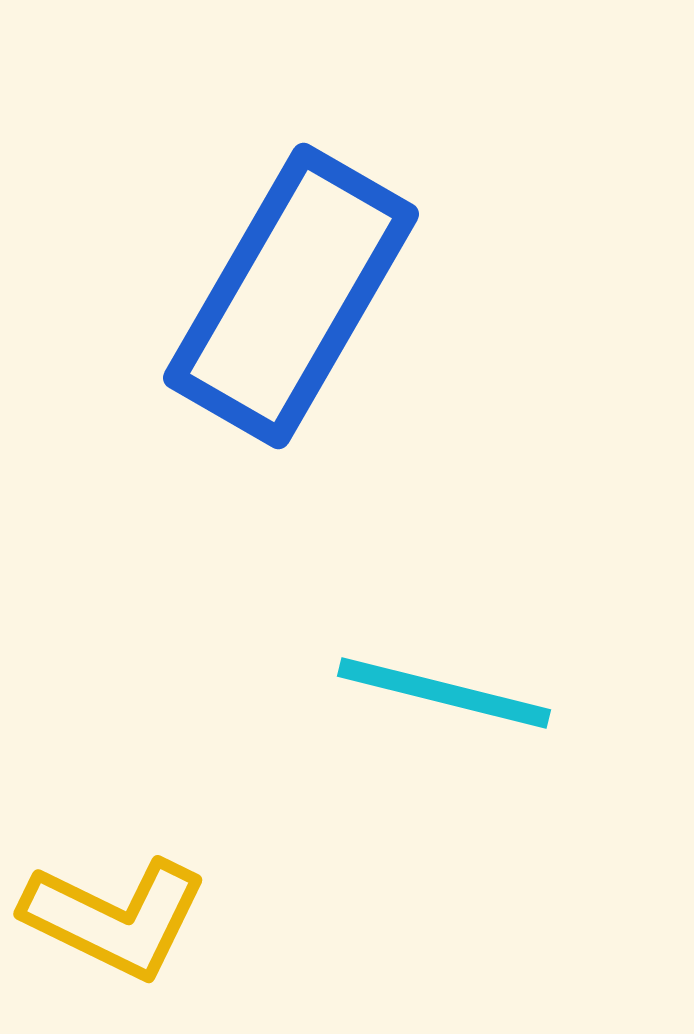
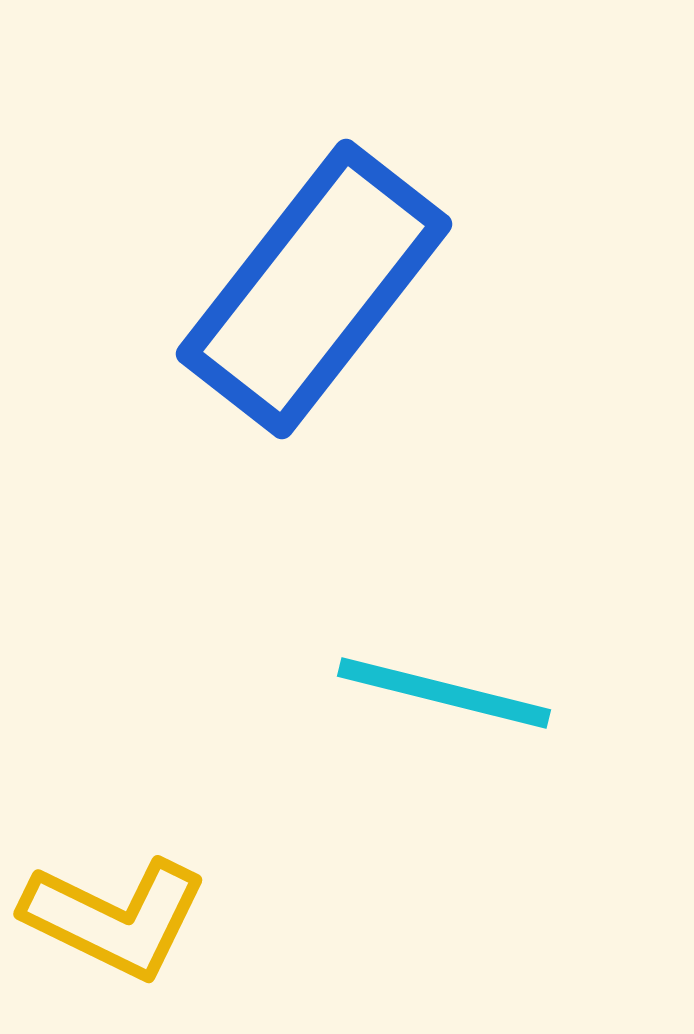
blue rectangle: moved 23 px right, 7 px up; rotated 8 degrees clockwise
